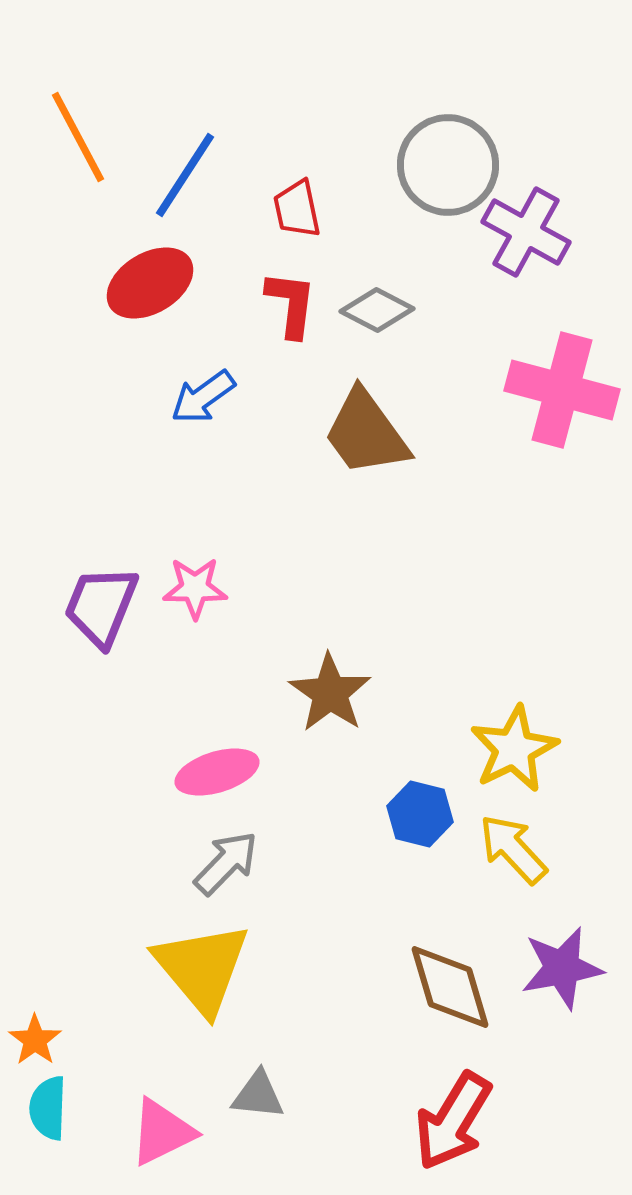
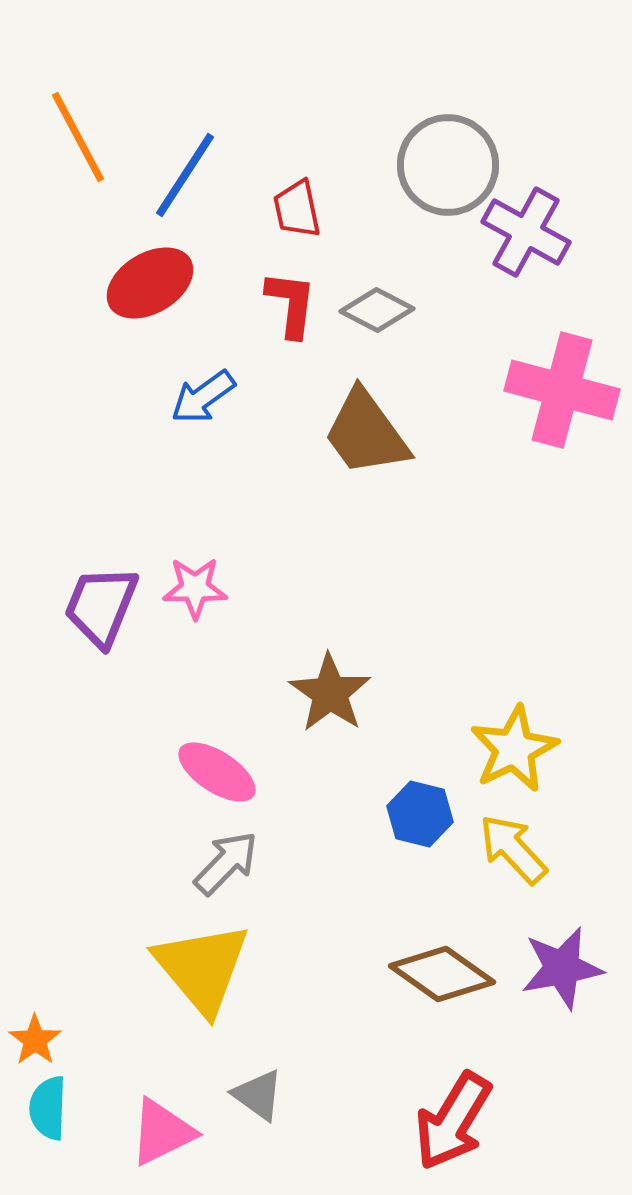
pink ellipse: rotated 50 degrees clockwise
brown diamond: moved 8 px left, 13 px up; rotated 38 degrees counterclockwise
gray triangle: rotated 30 degrees clockwise
